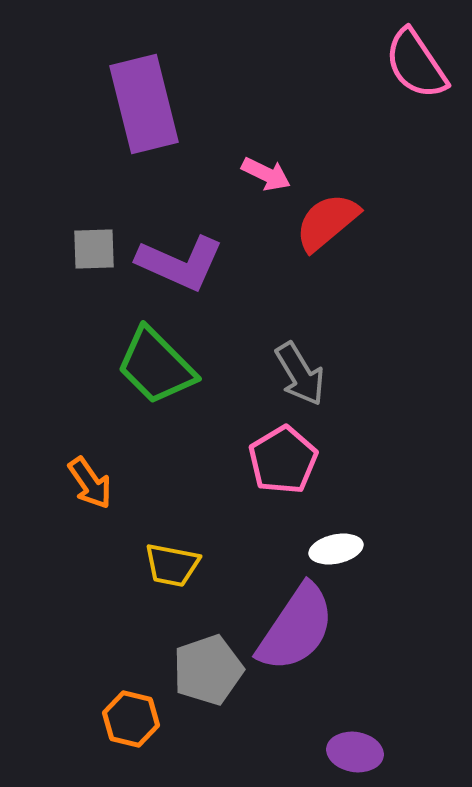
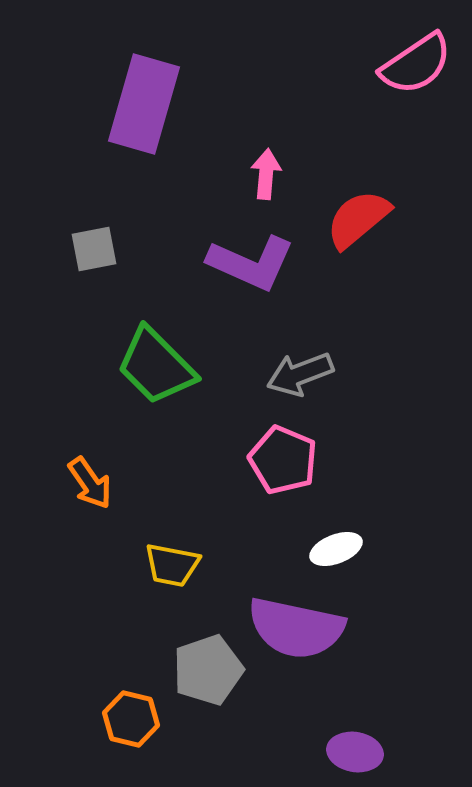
pink semicircle: rotated 90 degrees counterclockwise
purple rectangle: rotated 30 degrees clockwise
pink arrow: rotated 111 degrees counterclockwise
red semicircle: moved 31 px right, 3 px up
gray square: rotated 9 degrees counterclockwise
purple L-shape: moved 71 px right
gray arrow: rotated 100 degrees clockwise
pink pentagon: rotated 18 degrees counterclockwise
white ellipse: rotated 9 degrees counterclockwise
purple semicircle: rotated 68 degrees clockwise
